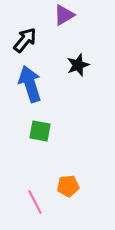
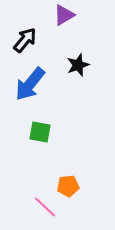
blue arrow: rotated 123 degrees counterclockwise
green square: moved 1 px down
pink line: moved 10 px right, 5 px down; rotated 20 degrees counterclockwise
